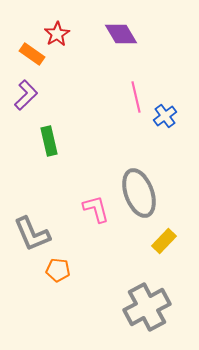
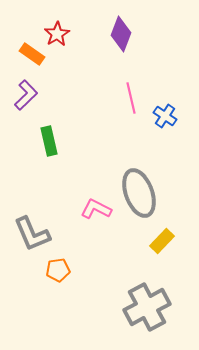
purple diamond: rotated 52 degrees clockwise
pink line: moved 5 px left, 1 px down
blue cross: rotated 20 degrees counterclockwise
pink L-shape: rotated 48 degrees counterclockwise
yellow rectangle: moved 2 px left
orange pentagon: rotated 15 degrees counterclockwise
